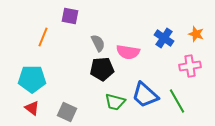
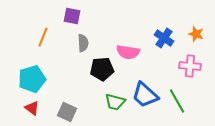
purple square: moved 2 px right
gray semicircle: moved 15 px left; rotated 24 degrees clockwise
pink cross: rotated 15 degrees clockwise
cyan pentagon: rotated 16 degrees counterclockwise
